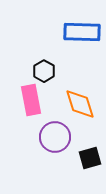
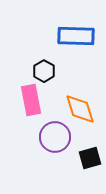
blue rectangle: moved 6 px left, 4 px down
orange diamond: moved 5 px down
